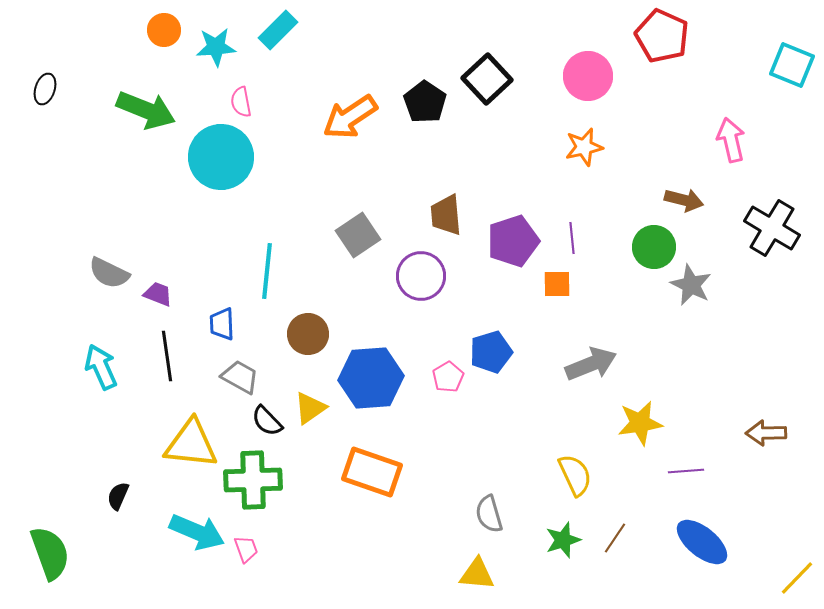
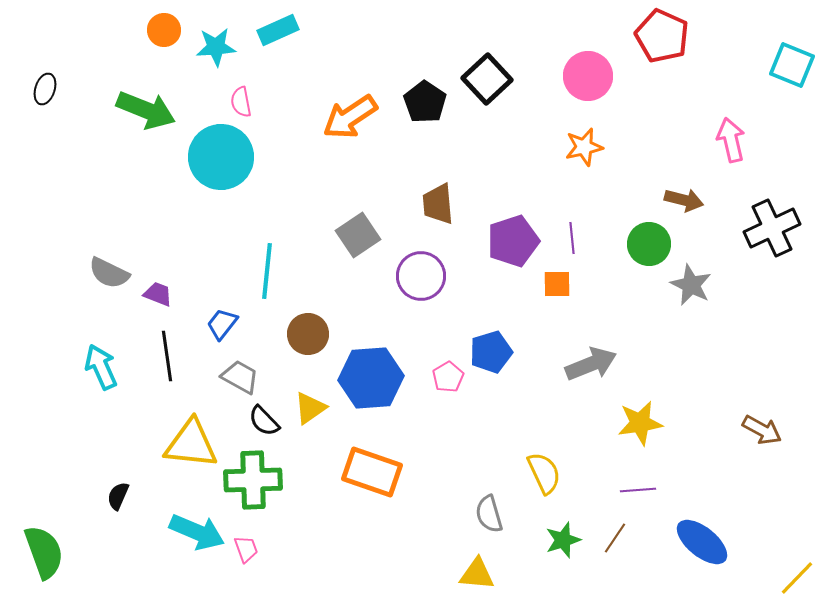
cyan rectangle at (278, 30): rotated 21 degrees clockwise
brown trapezoid at (446, 215): moved 8 px left, 11 px up
black cross at (772, 228): rotated 34 degrees clockwise
green circle at (654, 247): moved 5 px left, 3 px up
blue trapezoid at (222, 324): rotated 40 degrees clockwise
black semicircle at (267, 421): moved 3 px left
brown arrow at (766, 433): moved 4 px left, 3 px up; rotated 150 degrees counterclockwise
purple line at (686, 471): moved 48 px left, 19 px down
yellow semicircle at (575, 475): moved 31 px left, 2 px up
green semicircle at (50, 553): moved 6 px left, 1 px up
